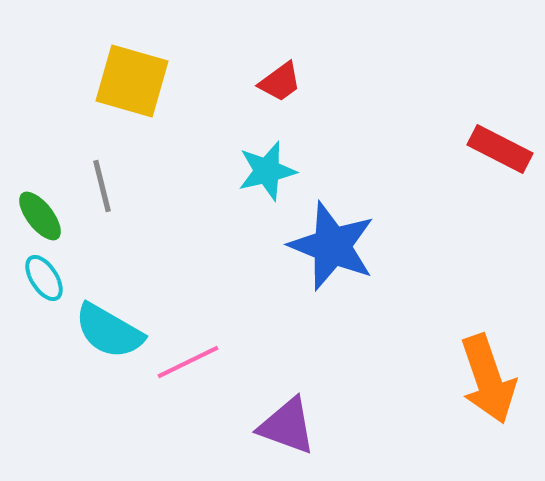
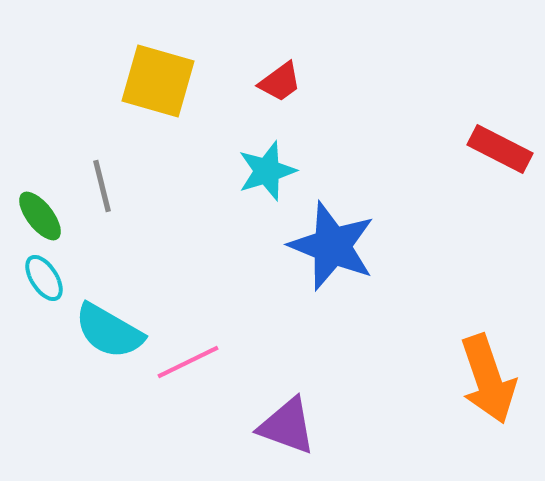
yellow square: moved 26 px right
cyan star: rotated 4 degrees counterclockwise
